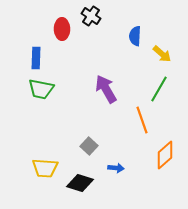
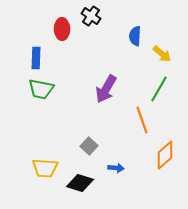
purple arrow: rotated 120 degrees counterclockwise
